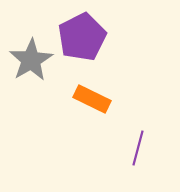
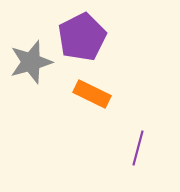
gray star: moved 2 px down; rotated 15 degrees clockwise
orange rectangle: moved 5 px up
